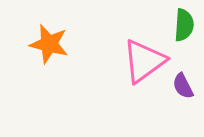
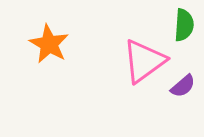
orange star: rotated 15 degrees clockwise
purple semicircle: rotated 104 degrees counterclockwise
